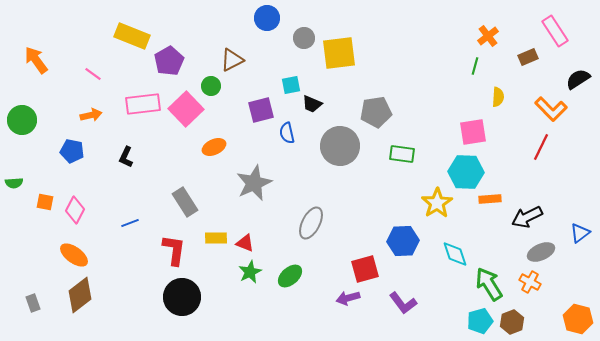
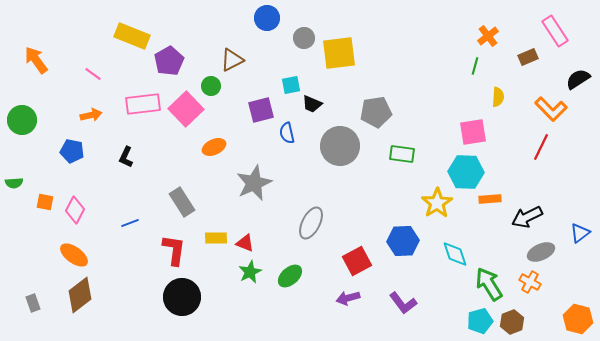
gray rectangle at (185, 202): moved 3 px left
red square at (365, 269): moved 8 px left, 8 px up; rotated 12 degrees counterclockwise
